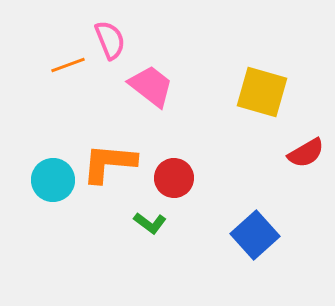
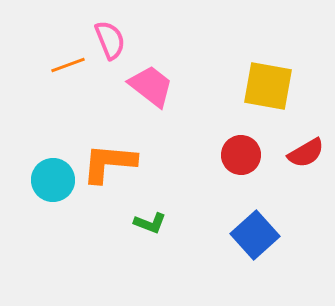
yellow square: moved 6 px right, 6 px up; rotated 6 degrees counterclockwise
red circle: moved 67 px right, 23 px up
green L-shape: rotated 16 degrees counterclockwise
